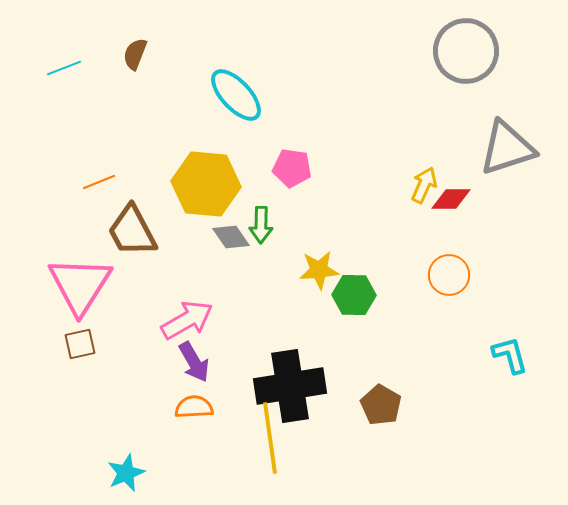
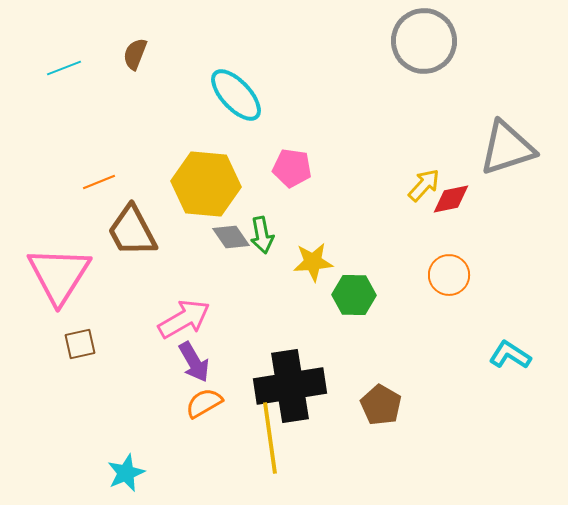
gray circle: moved 42 px left, 10 px up
yellow arrow: rotated 18 degrees clockwise
red diamond: rotated 12 degrees counterclockwise
green arrow: moved 1 px right, 10 px down; rotated 12 degrees counterclockwise
yellow star: moved 6 px left, 8 px up
pink triangle: moved 21 px left, 10 px up
pink arrow: moved 3 px left, 1 px up
cyan L-shape: rotated 42 degrees counterclockwise
orange semicircle: moved 10 px right, 4 px up; rotated 27 degrees counterclockwise
